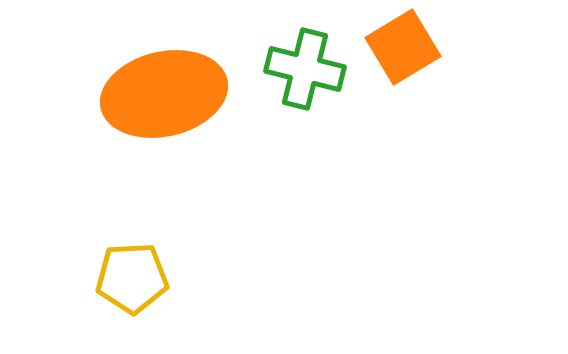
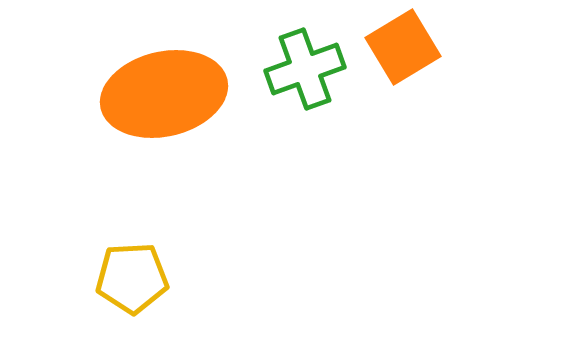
green cross: rotated 34 degrees counterclockwise
